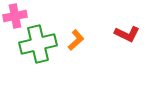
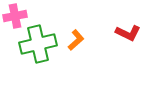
red L-shape: moved 1 px right, 1 px up
